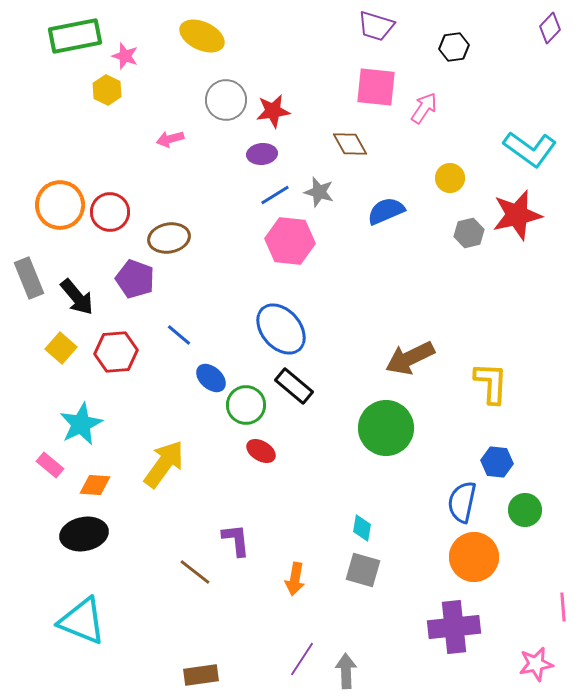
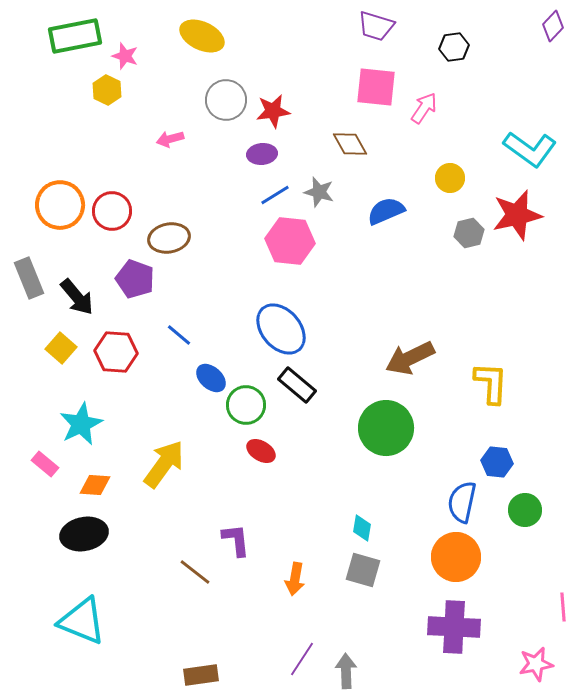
purple diamond at (550, 28): moved 3 px right, 2 px up
red circle at (110, 212): moved 2 px right, 1 px up
red hexagon at (116, 352): rotated 9 degrees clockwise
black rectangle at (294, 386): moved 3 px right, 1 px up
pink rectangle at (50, 465): moved 5 px left, 1 px up
orange circle at (474, 557): moved 18 px left
purple cross at (454, 627): rotated 9 degrees clockwise
